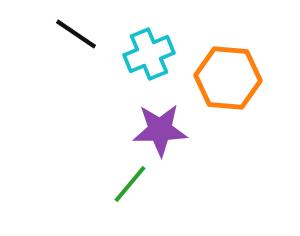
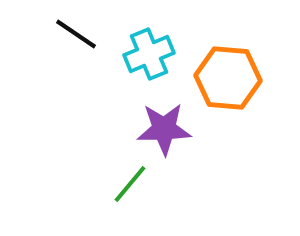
purple star: moved 4 px right, 1 px up
